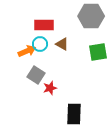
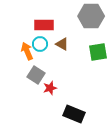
orange arrow: rotated 90 degrees counterclockwise
black rectangle: rotated 70 degrees counterclockwise
